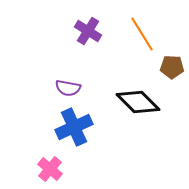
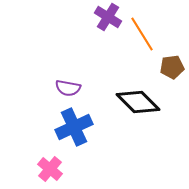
purple cross: moved 20 px right, 14 px up
brown pentagon: rotated 10 degrees counterclockwise
